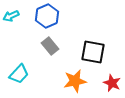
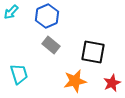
cyan arrow: moved 4 px up; rotated 21 degrees counterclockwise
gray rectangle: moved 1 px right, 1 px up; rotated 12 degrees counterclockwise
cyan trapezoid: rotated 60 degrees counterclockwise
red star: rotated 24 degrees clockwise
